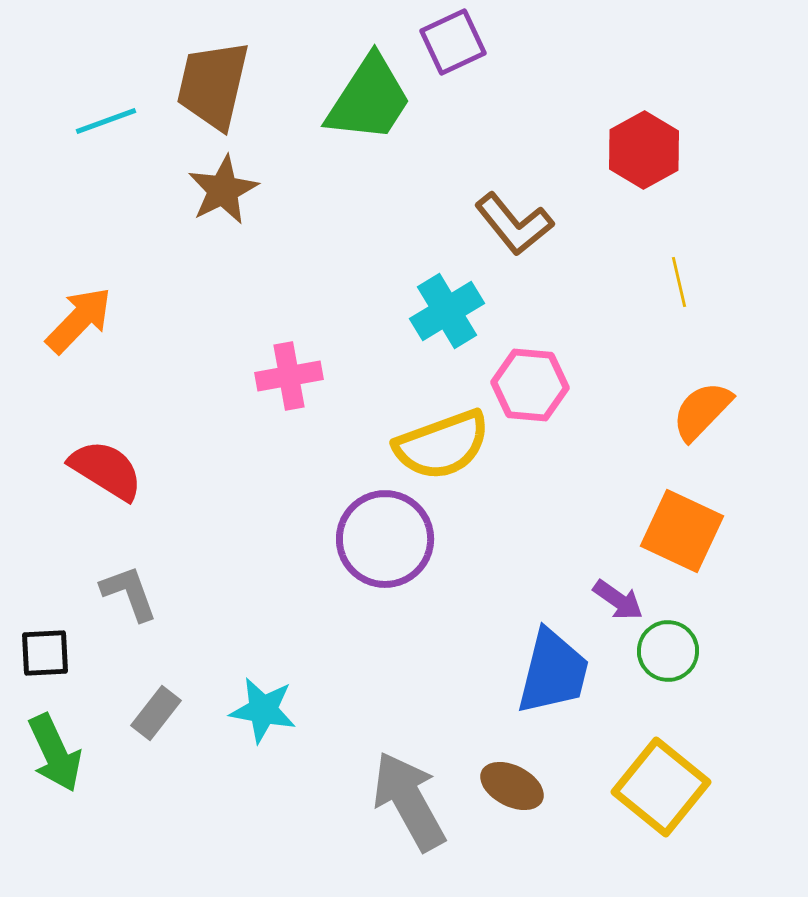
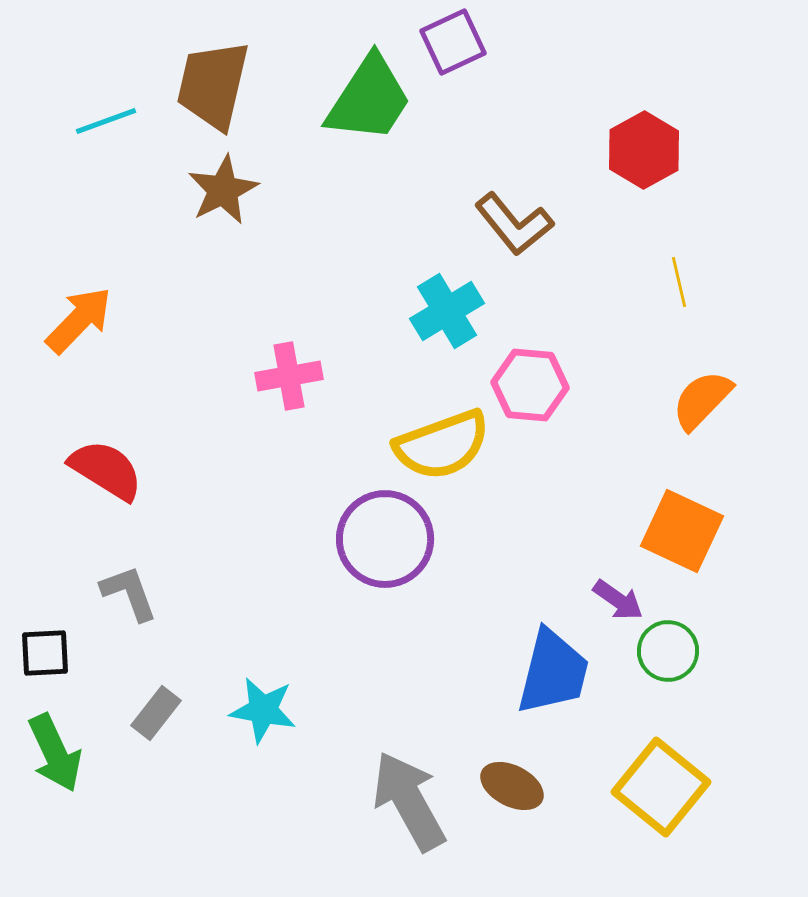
orange semicircle: moved 11 px up
